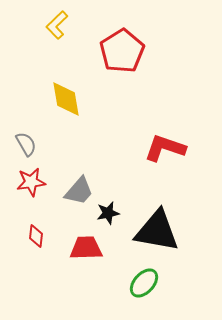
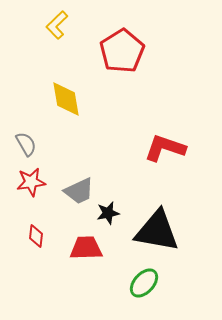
gray trapezoid: rotated 24 degrees clockwise
